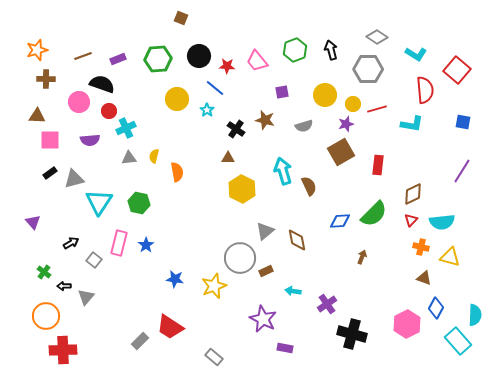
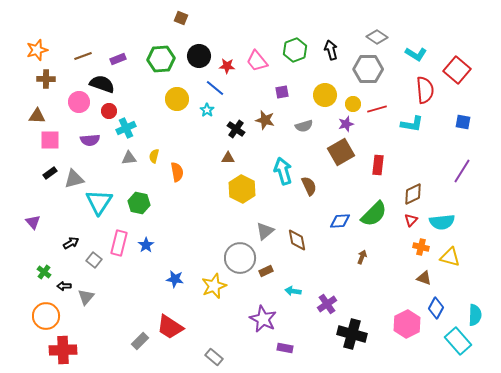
green hexagon at (158, 59): moved 3 px right
